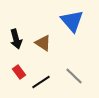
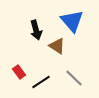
black arrow: moved 20 px right, 9 px up
brown triangle: moved 14 px right, 3 px down
gray line: moved 2 px down
